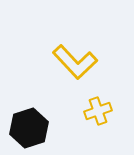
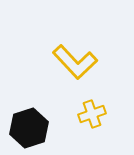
yellow cross: moved 6 px left, 3 px down
